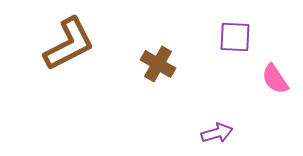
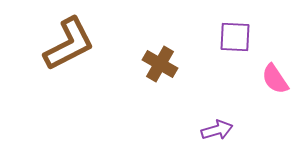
brown cross: moved 2 px right
purple arrow: moved 3 px up
